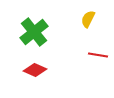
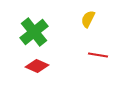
red diamond: moved 2 px right, 4 px up
